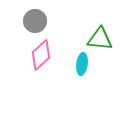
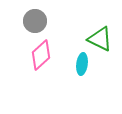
green triangle: rotated 20 degrees clockwise
